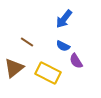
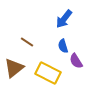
blue semicircle: rotated 48 degrees clockwise
